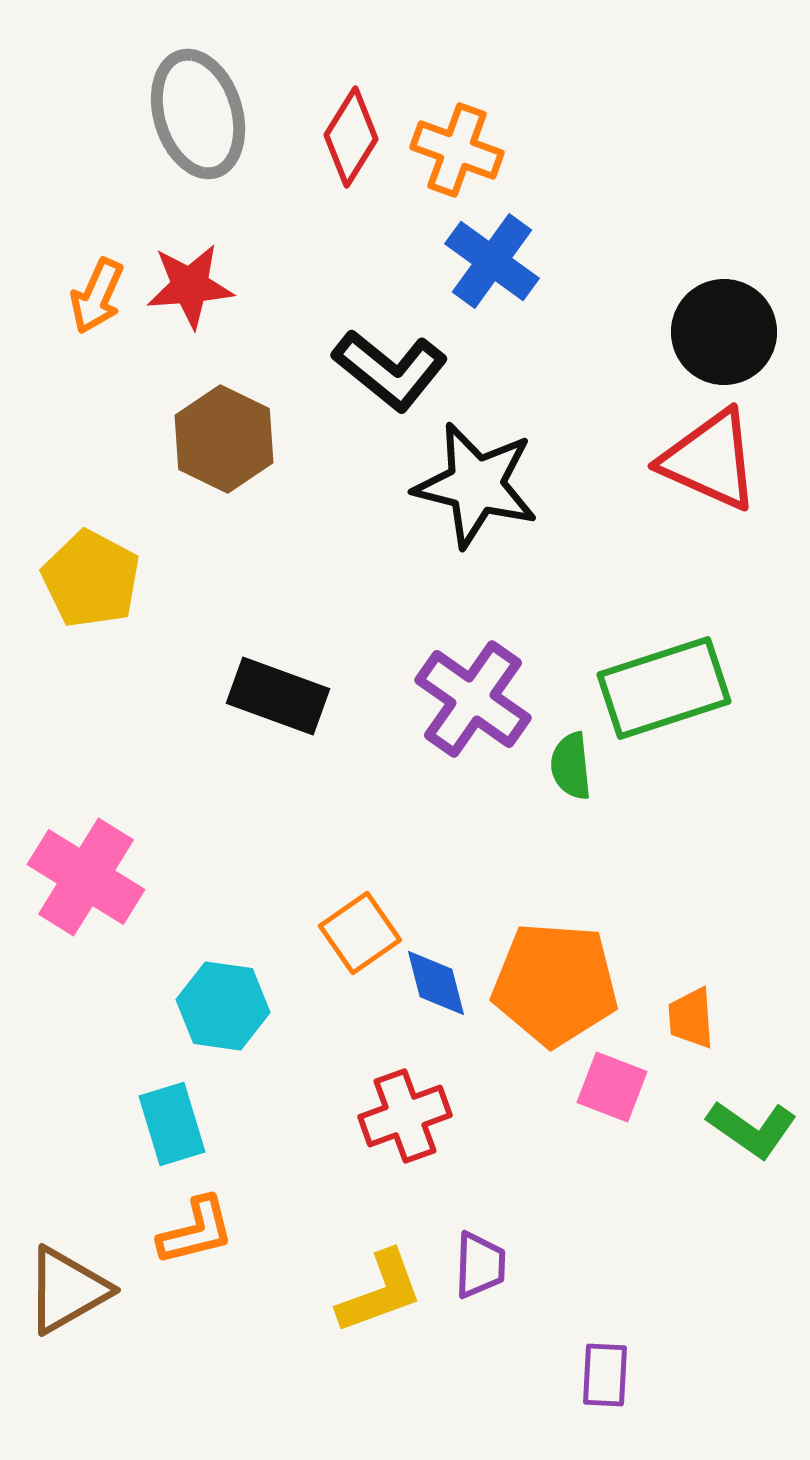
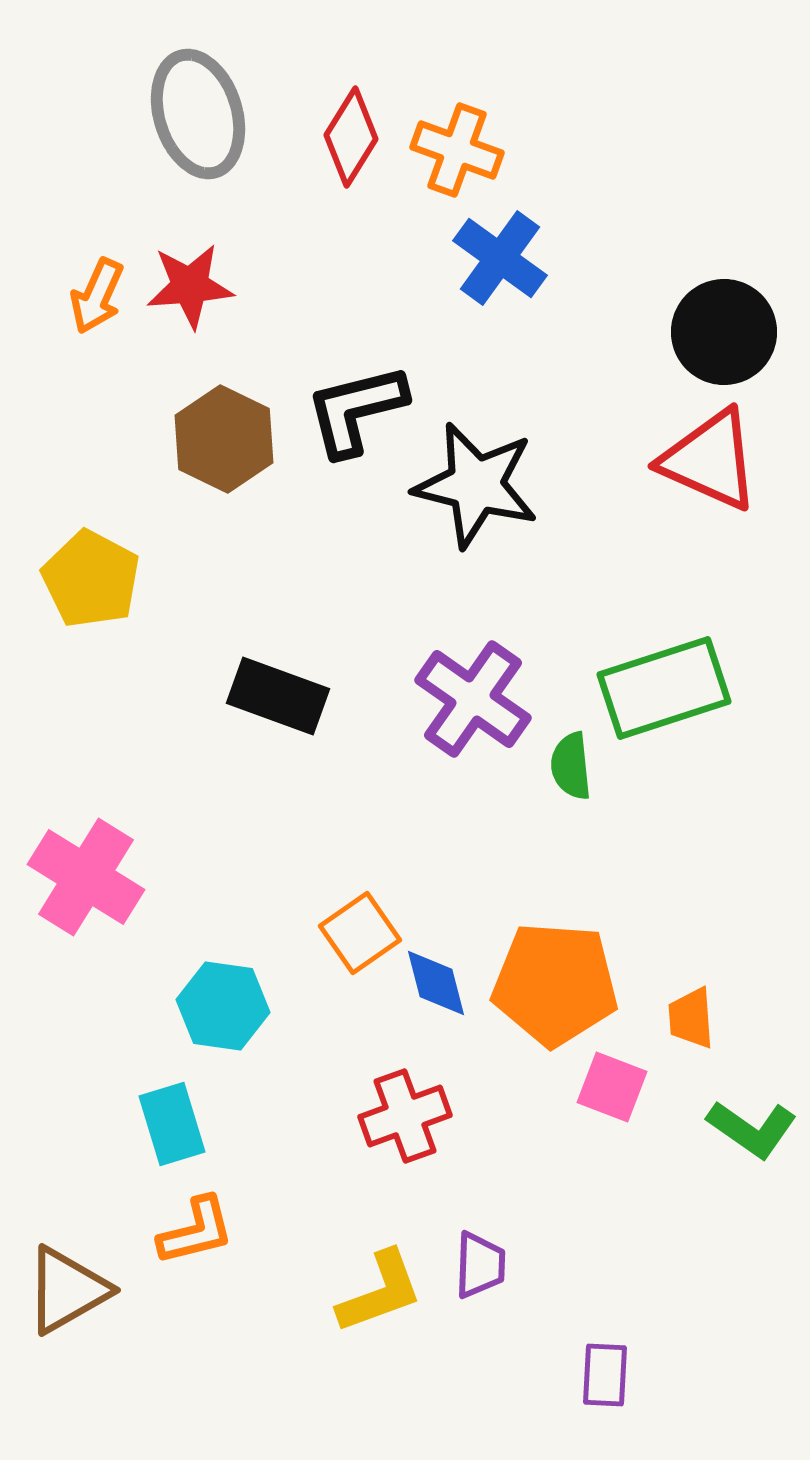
blue cross: moved 8 px right, 3 px up
black L-shape: moved 34 px left, 40 px down; rotated 127 degrees clockwise
